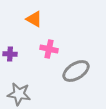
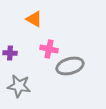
purple cross: moved 1 px up
gray ellipse: moved 6 px left, 5 px up; rotated 16 degrees clockwise
gray star: moved 8 px up
